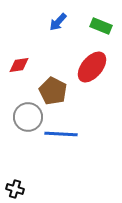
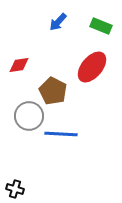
gray circle: moved 1 px right, 1 px up
